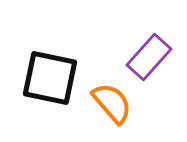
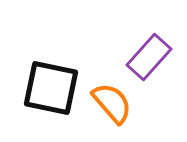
black square: moved 1 px right, 10 px down
